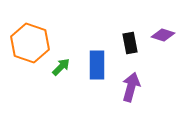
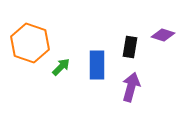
black rectangle: moved 4 px down; rotated 20 degrees clockwise
